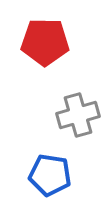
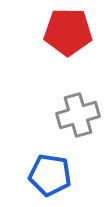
red pentagon: moved 23 px right, 10 px up
